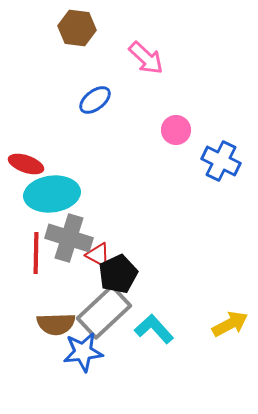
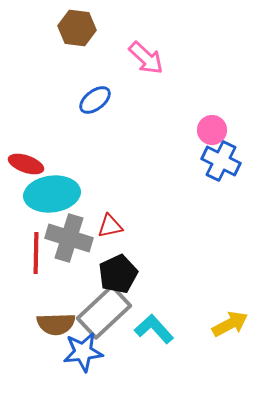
pink circle: moved 36 px right
red triangle: moved 12 px right, 29 px up; rotated 40 degrees counterclockwise
